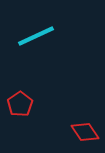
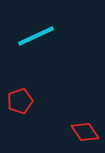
red pentagon: moved 3 px up; rotated 15 degrees clockwise
